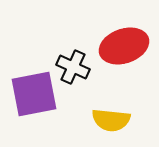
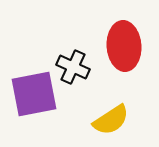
red ellipse: rotated 75 degrees counterclockwise
yellow semicircle: rotated 39 degrees counterclockwise
